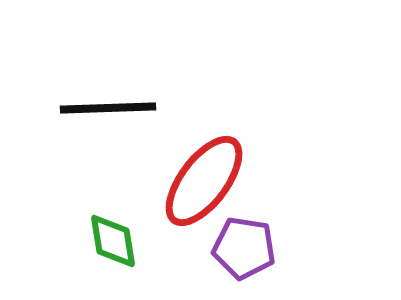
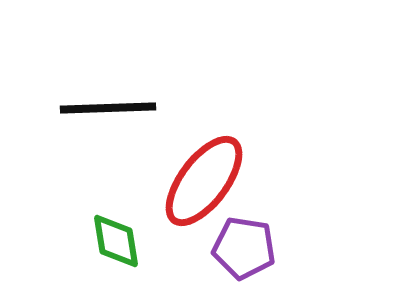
green diamond: moved 3 px right
